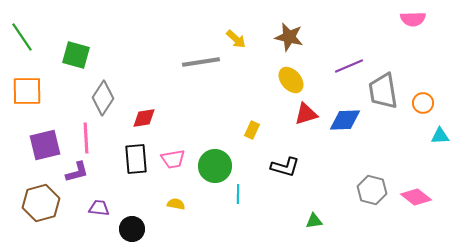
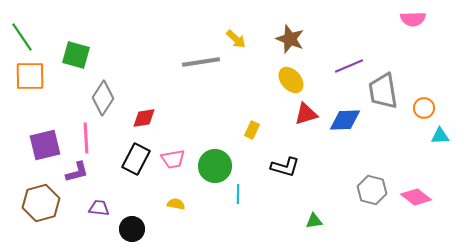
brown star: moved 1 px right, 2 px down; rotated 8 degrees clockwise
orange square: moved 3 px right, 15 px up
orange circle: moved 1 px right, 5 px down
black rectangle: rotated 32 degrees clockwise
